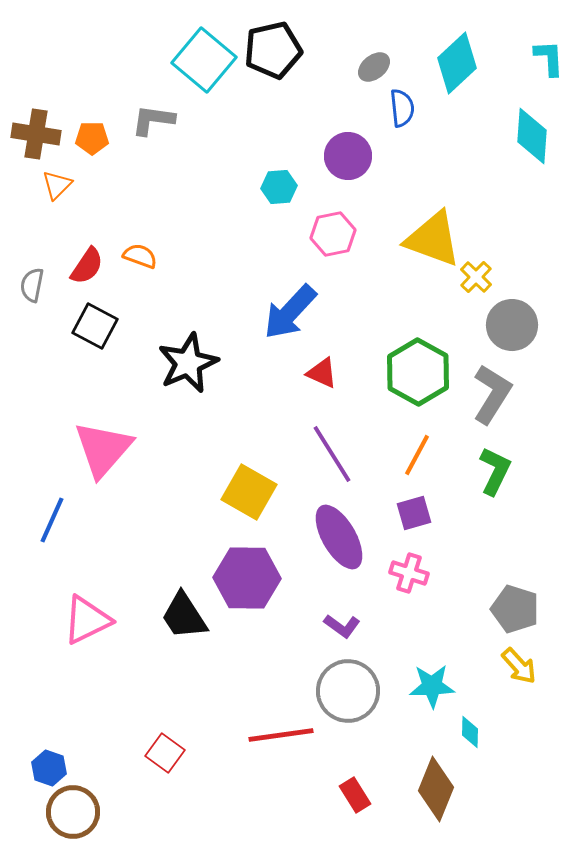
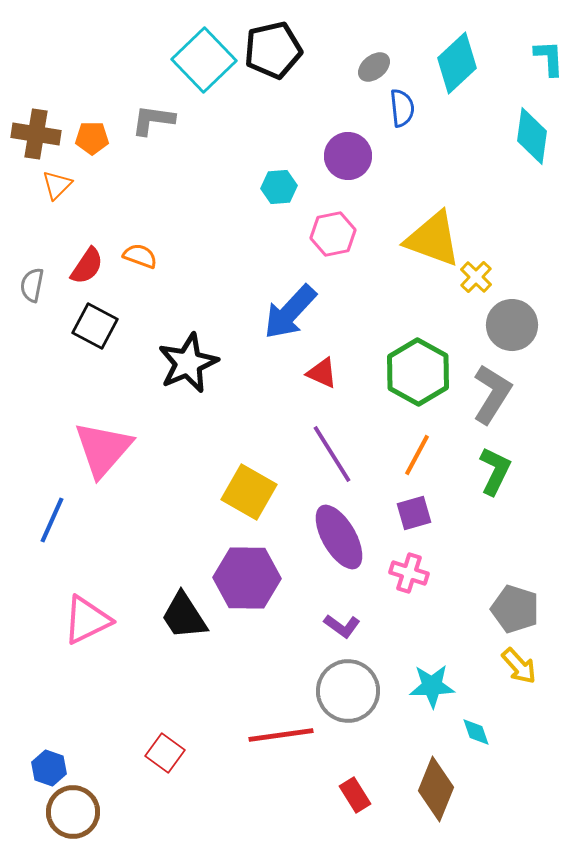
cyan square at (204, 60): rotated 6 degrees clockwise
cyan diamond at (532, 136): rotated 4 degrees clockwise
cyan diamond at (470, 732): moved 6 px right; rotated 20 degrees counterclockwise
